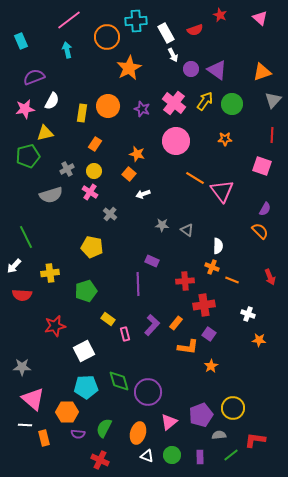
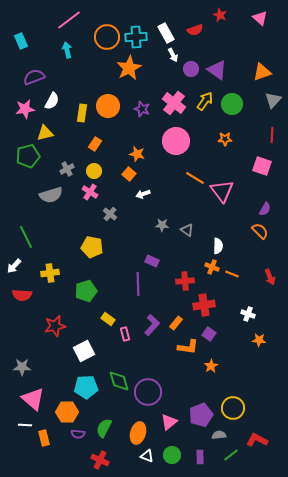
cyan cross at (136, 21): moved 16 px down
orange line at (232, 280): moved 6 px up
red L-shape at (255, 440): moved 2 px right; rotated 20 degrees clockwise
